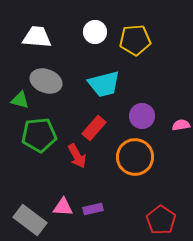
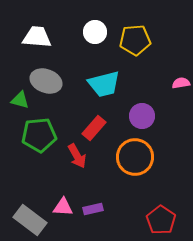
pink semicircle: moved 42 px up
